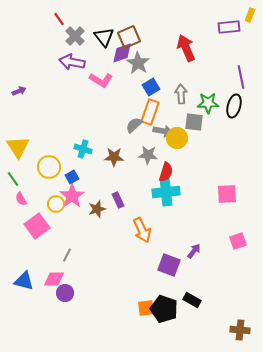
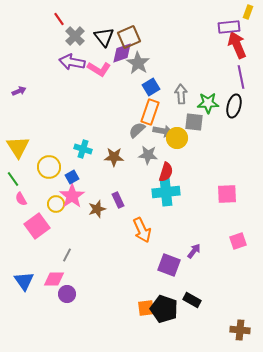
yellow rectangle at (250, 15): moved 2 px left, 3 px up
red arrow at (186, 48): moved 51 px right, 3 px up
pink L-shape at (101, 80): moved 2 px left, 11 px up
gray semicircle at (134, 125): moved 3 px right, 5 px down
blue triangle at (24, 281): rotated 40 degrees clockwise
purple circle at (65, 293): moved 2 px right, 1 px down
